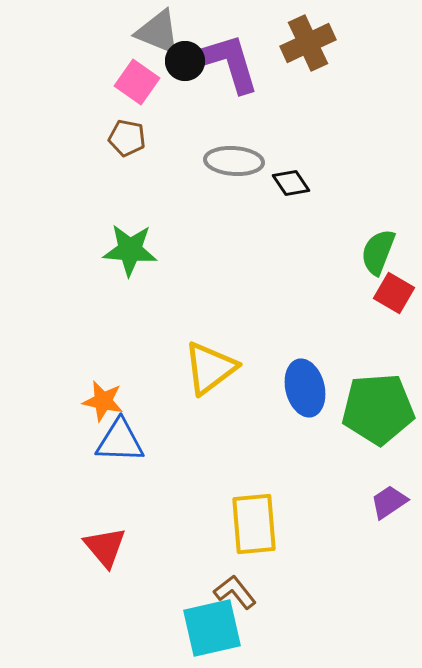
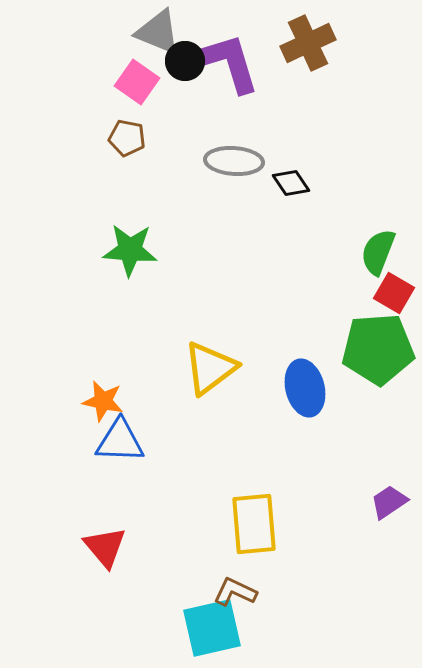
green pentagon: moved 60 px up
brown L-shape: rotated 27 degrees counterclockwise
